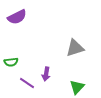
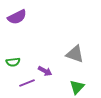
gray triangle: moved 6 px down; rotated 36 degrees clockwise
green semicircle: moved 2 px right
purple arrow: moved 1 px left, 3 px up; rotated 72 degrees counterclockwise
purple line: rotated 56 degrees counterclockwise
